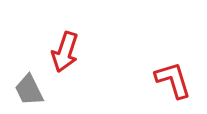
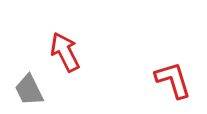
red arrow: rotated 135 degrees clockwise
